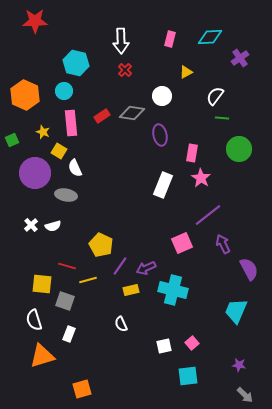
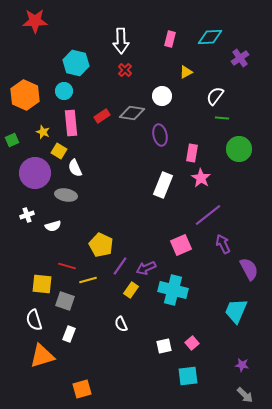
white cross at (31, 225): moved 4 px left, 10 px up; rotated 24 degrees clockwise
pink square at (182, 243): moved 1 px left, 2 px down
yellow rectangle at (131, 290): rotated 42 degrees counterclockwise
purple star at (239, 365): moved 3 px right
